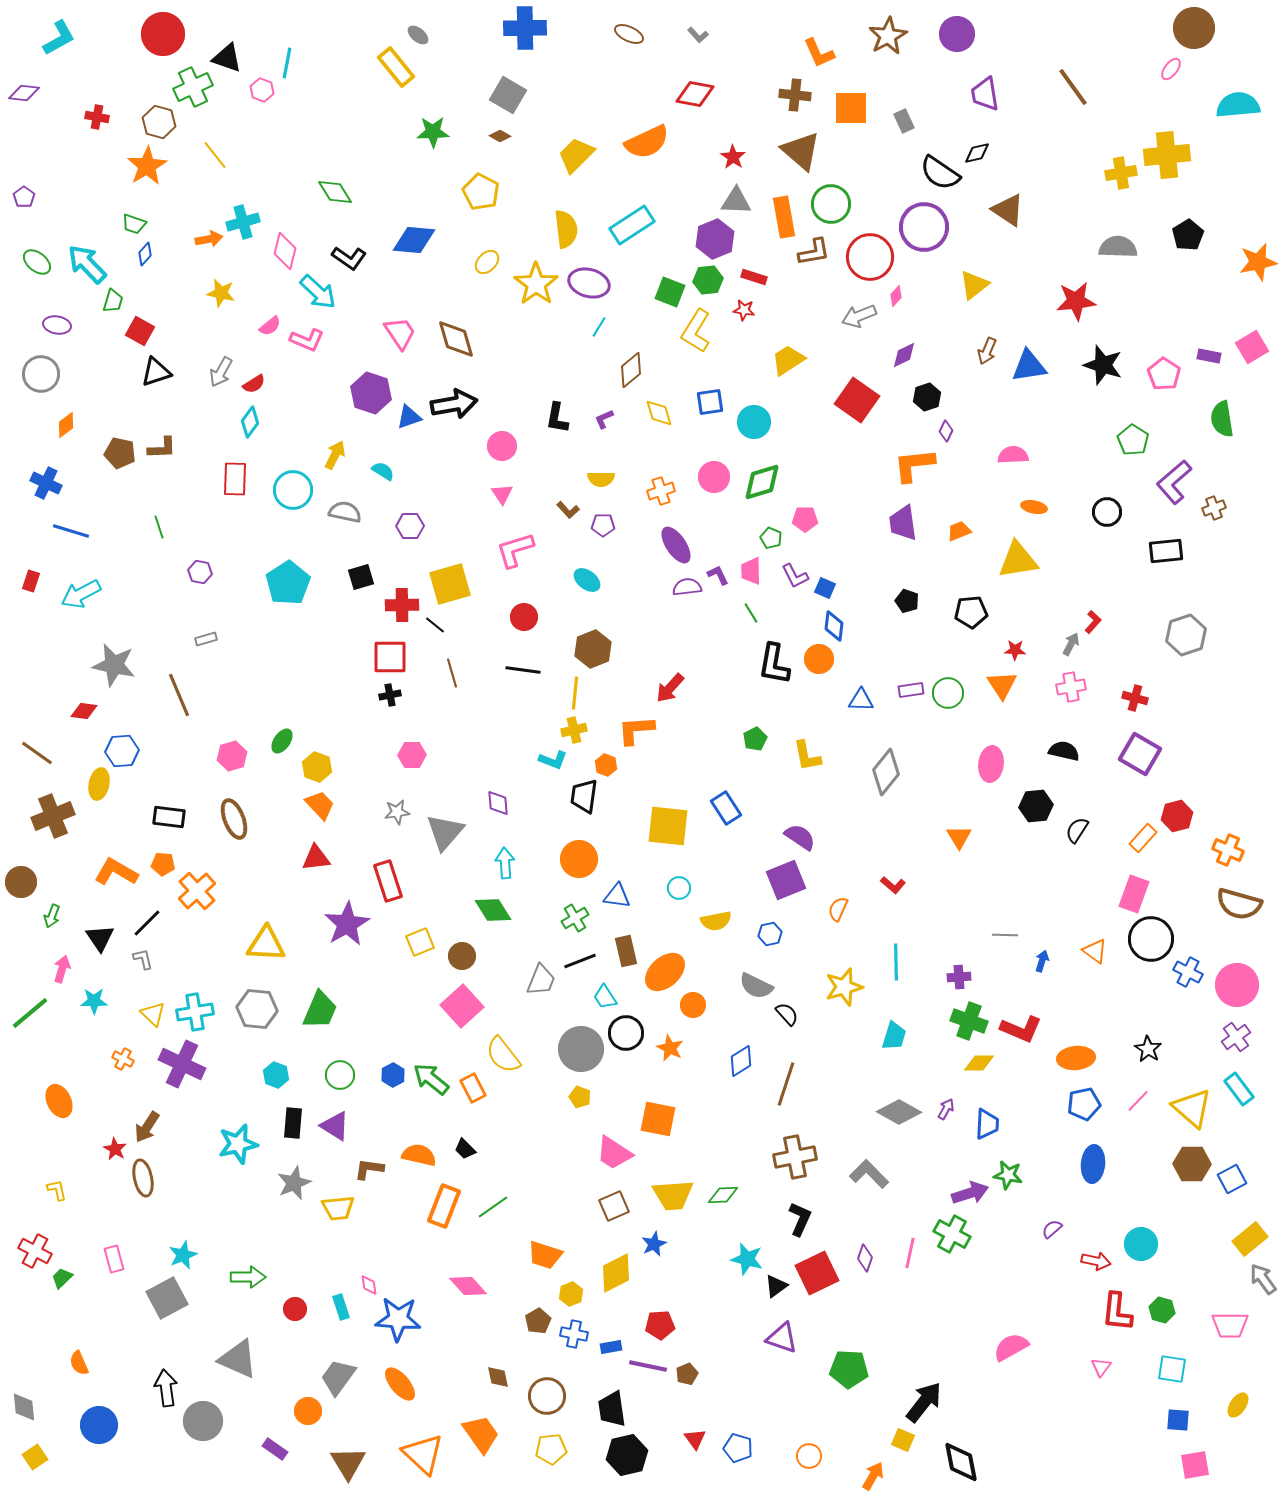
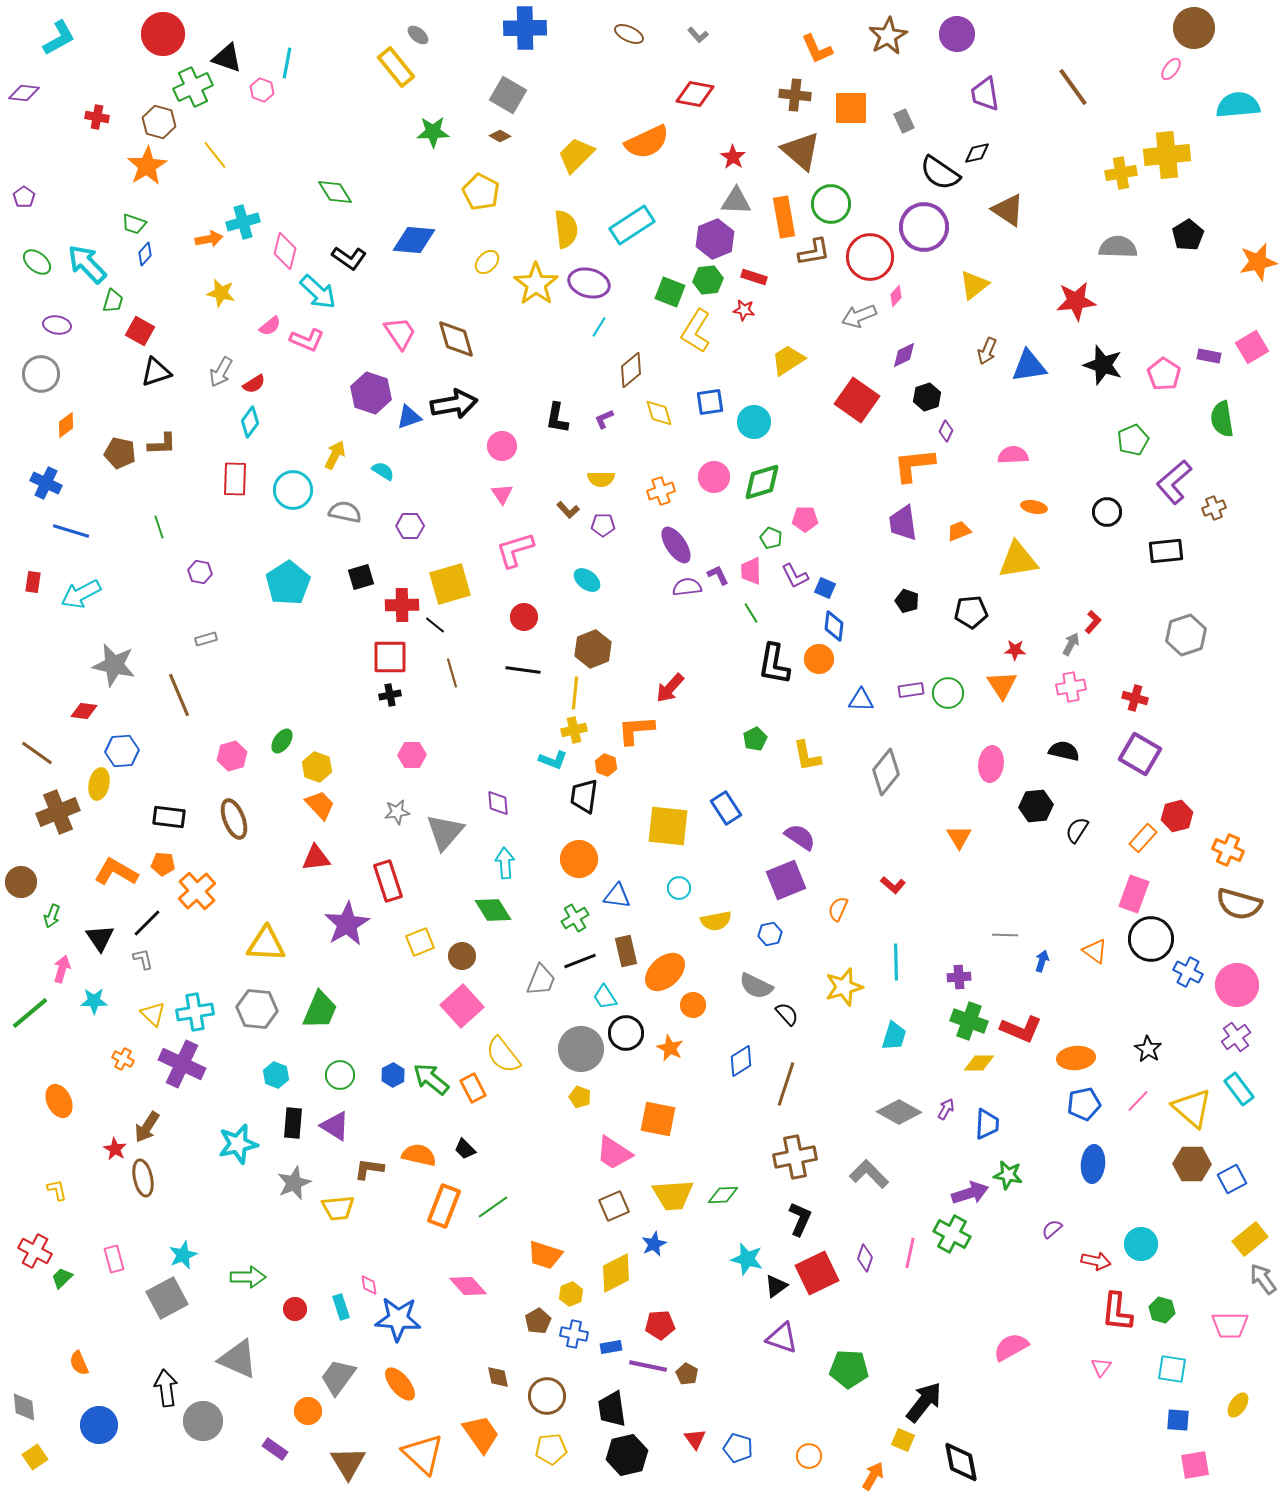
orange L-shape at (819, 53): moved 2 px left, 4 px up
green pentagon at (1133, 440): rotated 16 degrees clockwise
brown L-shape at (162, 448): moved 4 px up
red rectangle at (31, 581): moved 2 px right, 1 px down; rotated 10 degrees counterclockwise
brown cross at (53, 816): moved 5 px right, 4 px up
brown pentagon at (687, 1374): rotated 20 degrees counterclockwise
